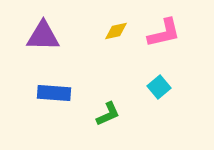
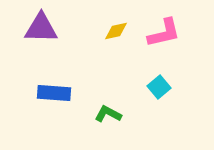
purple triangle: moved 2 px left, 8 px up
green L-shape: rotated 128 degrees counterclockwise
